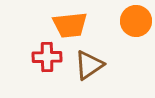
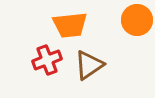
orange circle: moved 1 px right, 1 px up
red cross: moved 3 px down; rotated 20 degrees counterclockwise
